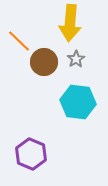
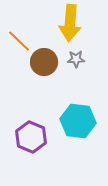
gray star: rotated 30 degrees clockwise
cyan hexagon: moved 19 px down
purple hexagon: moved 17 px up
